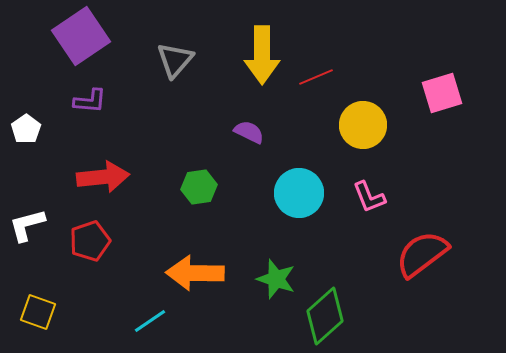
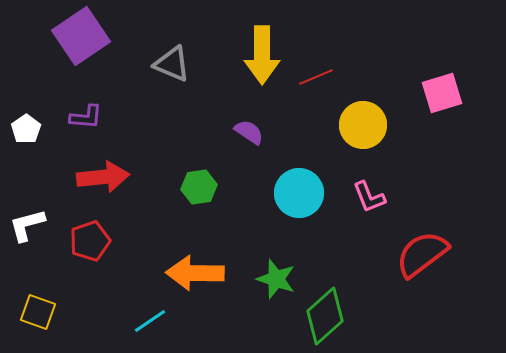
gray triangle: moved 3 px left, 4 px down; rotated 48 degrees counterclockwise
purple L-shape: moved 4 px left, 16 px down
purple semicircle: rotated 8 degrees clockwise
